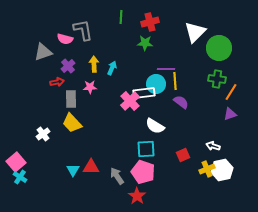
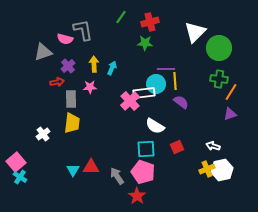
green line: rotated 32 degrees clockwise
green cross: moved 2 px right
yellow trapezoid: rotated 130 degrees counterclockwise
red square: moved 6 px left, 8 px up
